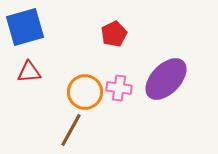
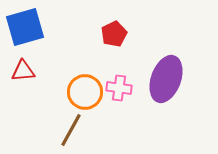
red triangle: moved 6 px left, 1 px up
purple ellipse: rotated 24 degrees counterclockwise
